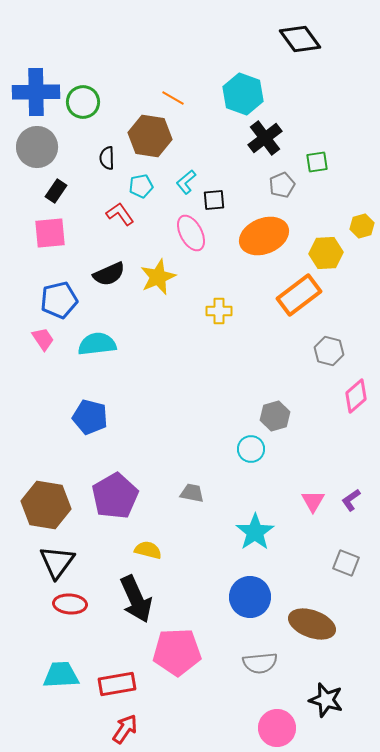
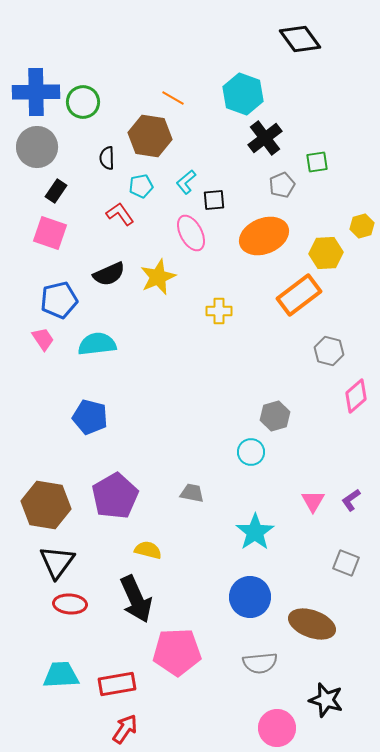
pink square at (50, 233): rotated 24 degrees clockwise
cyan circle at (251, 449): moved 3 px down
